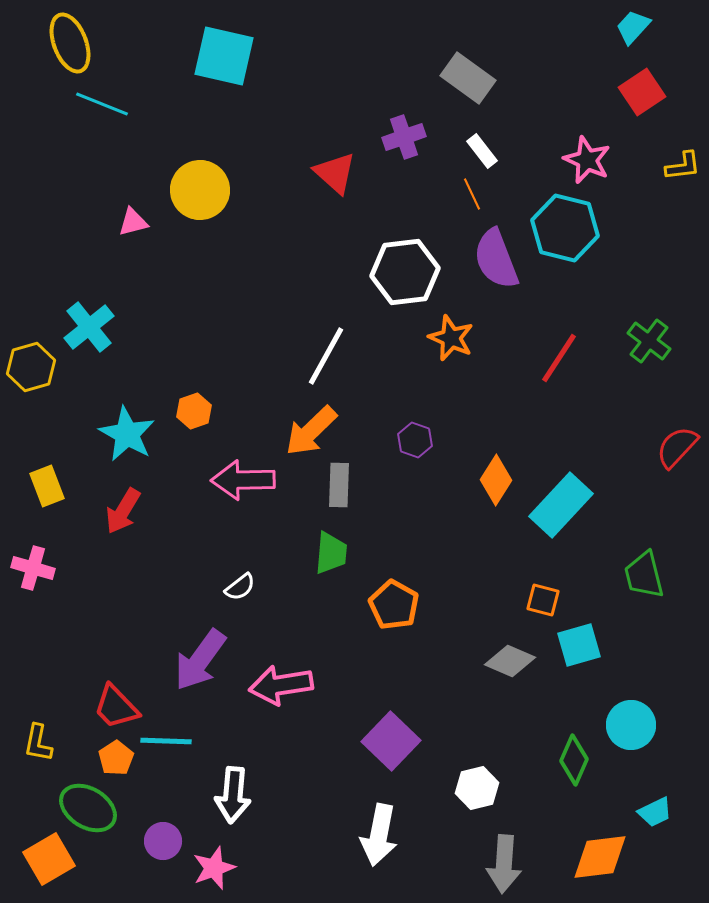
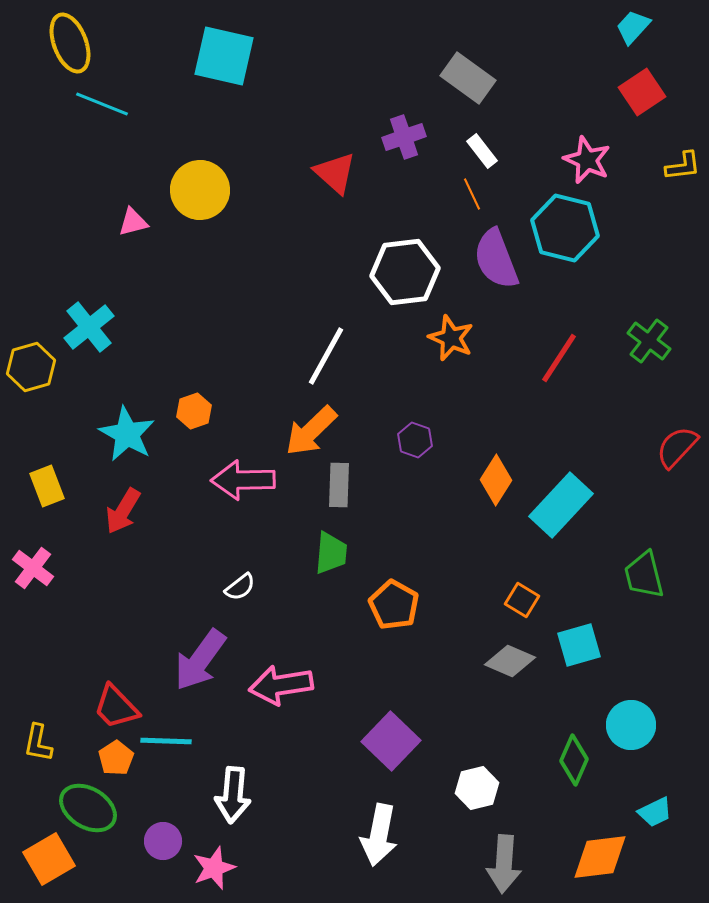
pink cross at (33, 568): rotated 21 degrees clockwise
orange square at (543, 600): moved 21 px left; rotated 16 degrees clockwise
